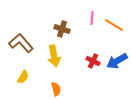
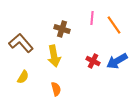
orange line: rotated 24 degrees clockwise
